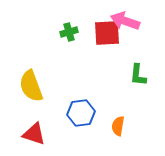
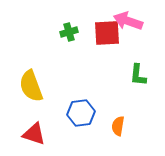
pink arrow: moved 3 px right
